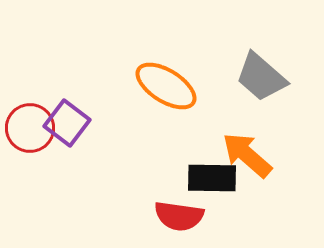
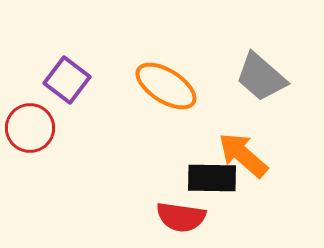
purple square: moved 43 px up
orange arrow: moved 4 px left
red semicircle: moved 2 px right, 1 px down
